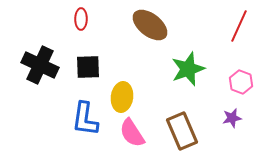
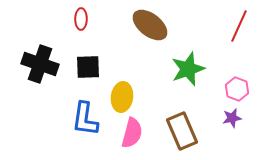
black cross: moved 1 px up; rotated 6 degrees counterclockwise
pink hexagon: moved 4 px left, 7 px down
pink semicircle: rotated 132 degrees counterclockwise
